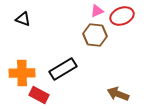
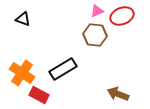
orange cross: rotated 35 degrees clockwise
